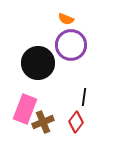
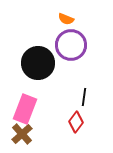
brown cross: moved 21 px left, 12 px down; rotated 20 degrees counterclockwise
